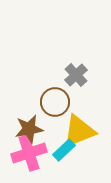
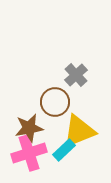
brown star: moved 1 px up
